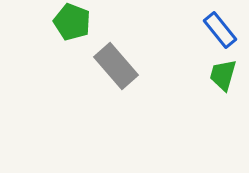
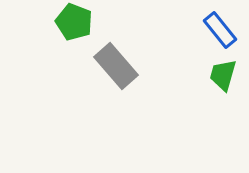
green pentagon: moved 2 px right
